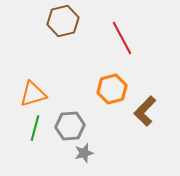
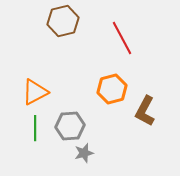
orange triangle: moved 2 px right, 2 px up; rotated 12 degrees counterclockwise
brown L-shape: rotated 16 degrees counterclockwise
green line: rotated 15 degrees counterclockwise
